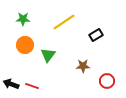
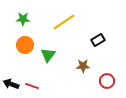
black rectangle: moved 2 px right, 5 px down
